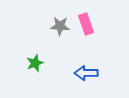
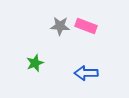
pink rectangle: moved 2 px down; rotated 50 degrees counterclockwise
